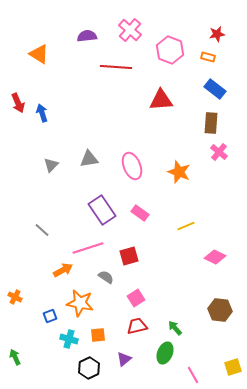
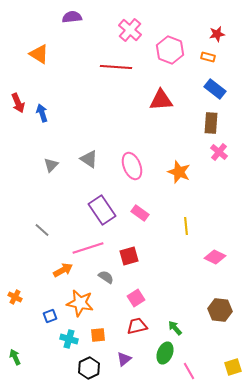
purple semicircle at (87, 36): moved 15 px left, 19 px up
gray triangle at (89, 159): rotated 42 degrees clockwise
yellow line at (186, 226): rotated 72 degrees counterclockwise
pink line at (193, 375): moved 4 px left, 4 px up
